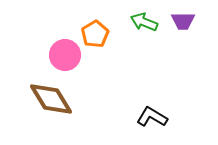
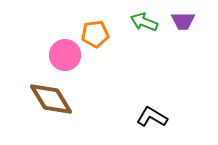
orange pentagon: rotated 24 degrees clockwise
